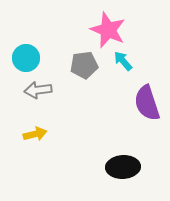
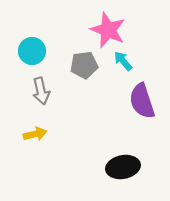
cyan circle: moved 6 px right, 7 px up
gray arrow: moved 3 px right, 1 px down; rotated 96 degrees counterclockwise
purple semicircle: moved 5 px left, 2 px up
black ellipse: rotated 8 degrees counterclockwise
